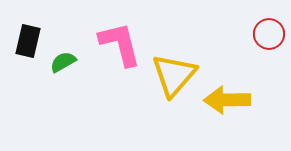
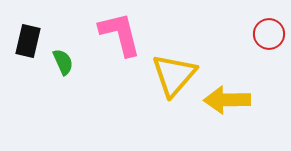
pink L-shape: moved 10 px up
green semicircle: rotated 96 degrees clockwise
